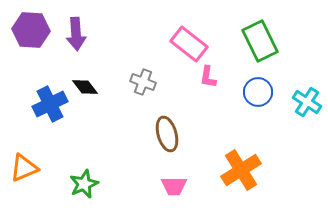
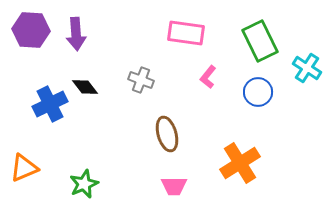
pink rectangle: moved 3 px left, 11 px up; rotated 30 degrees counterclockwise
pink L-shape: rotated 30 degrees clockwise
gray cross: moved 2 px left, 2 px up
cyan cross: moved 34 px up
orange cross: moved 1 px left, 7 px up
